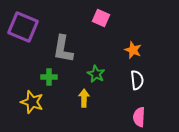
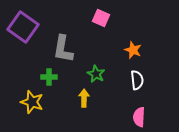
purple square: rotated 12 degrees clockwise
